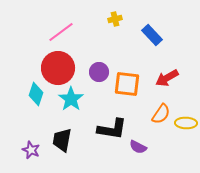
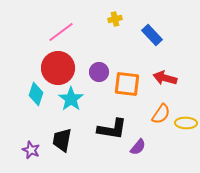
red arrow: moved 2 px left; rotated 45 degrees clockwise
purple semicircle: rotated 78 degrees counterclockwise
